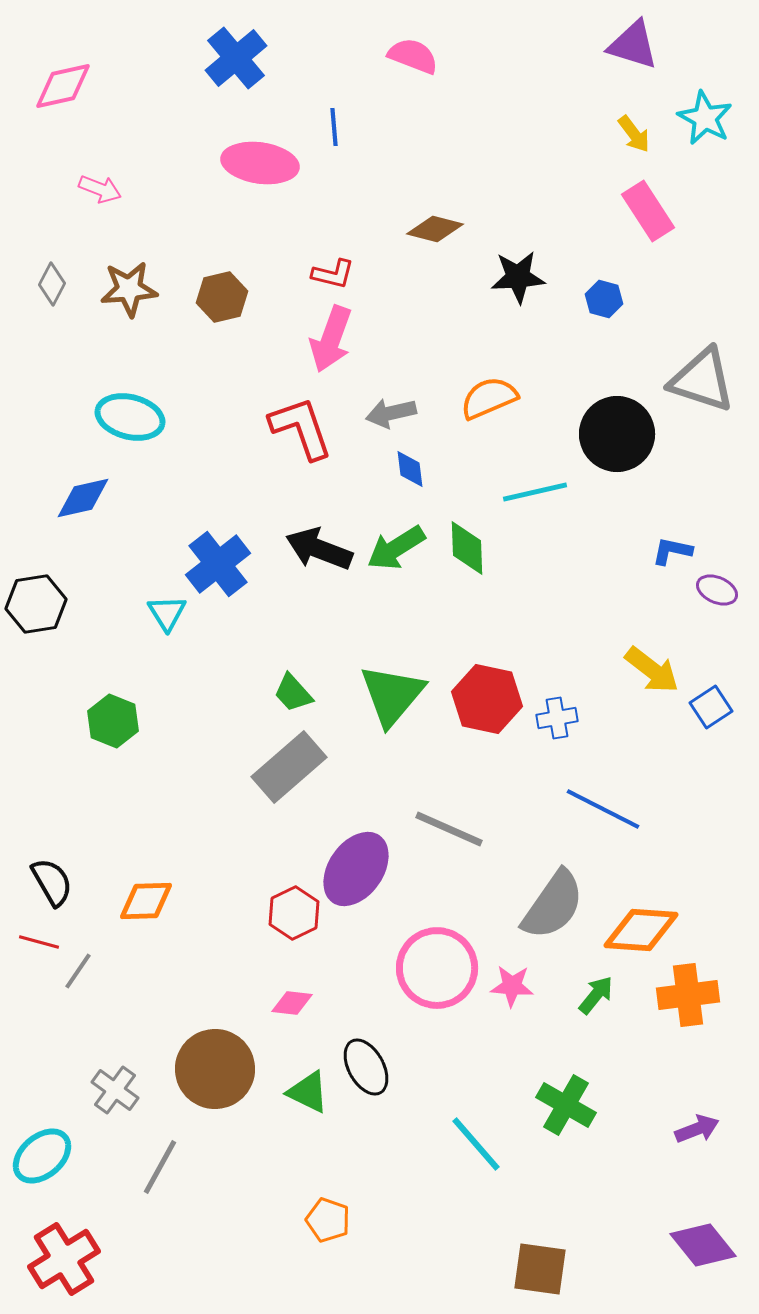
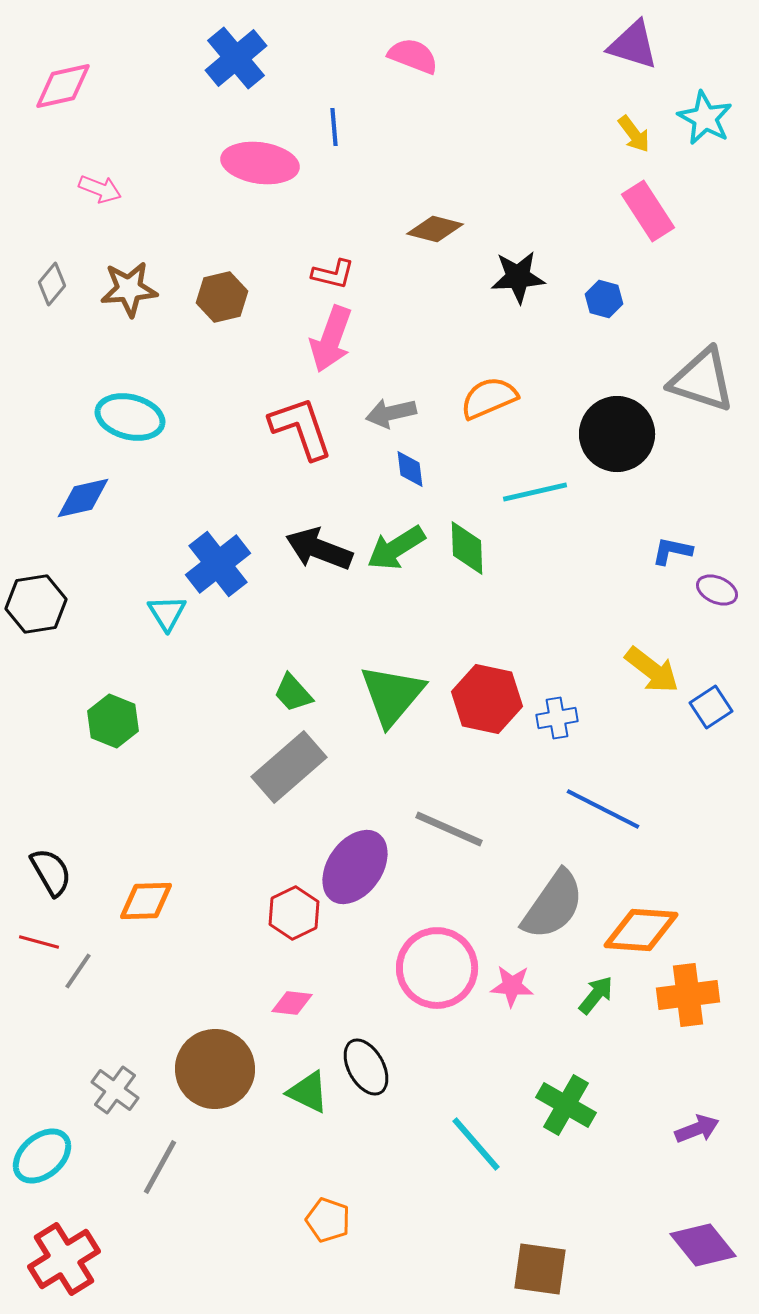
gray diamond at (52, 284): rotated 12 degrees clockwise
purple ellipse at (356, 869): moved 1 px left, 2 px up
black semicircle at (52, 882): moved 1 px left, 10 px up
